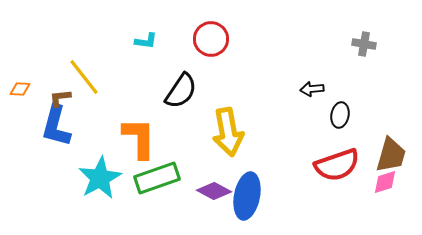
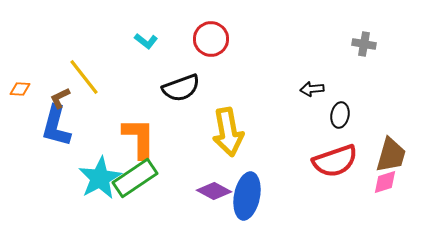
cyan L-shape: rotated 30 degrees clockwise
black semicircle: moved 3 px up; rotated 36 degrees clockwise
brown L-shape: rotated 20 degrees counterclockwise
red semicircle: moved 2 px left, 4 px up
green rectangle: moved 22 px left; rotated 15 degrees counterclockwise
